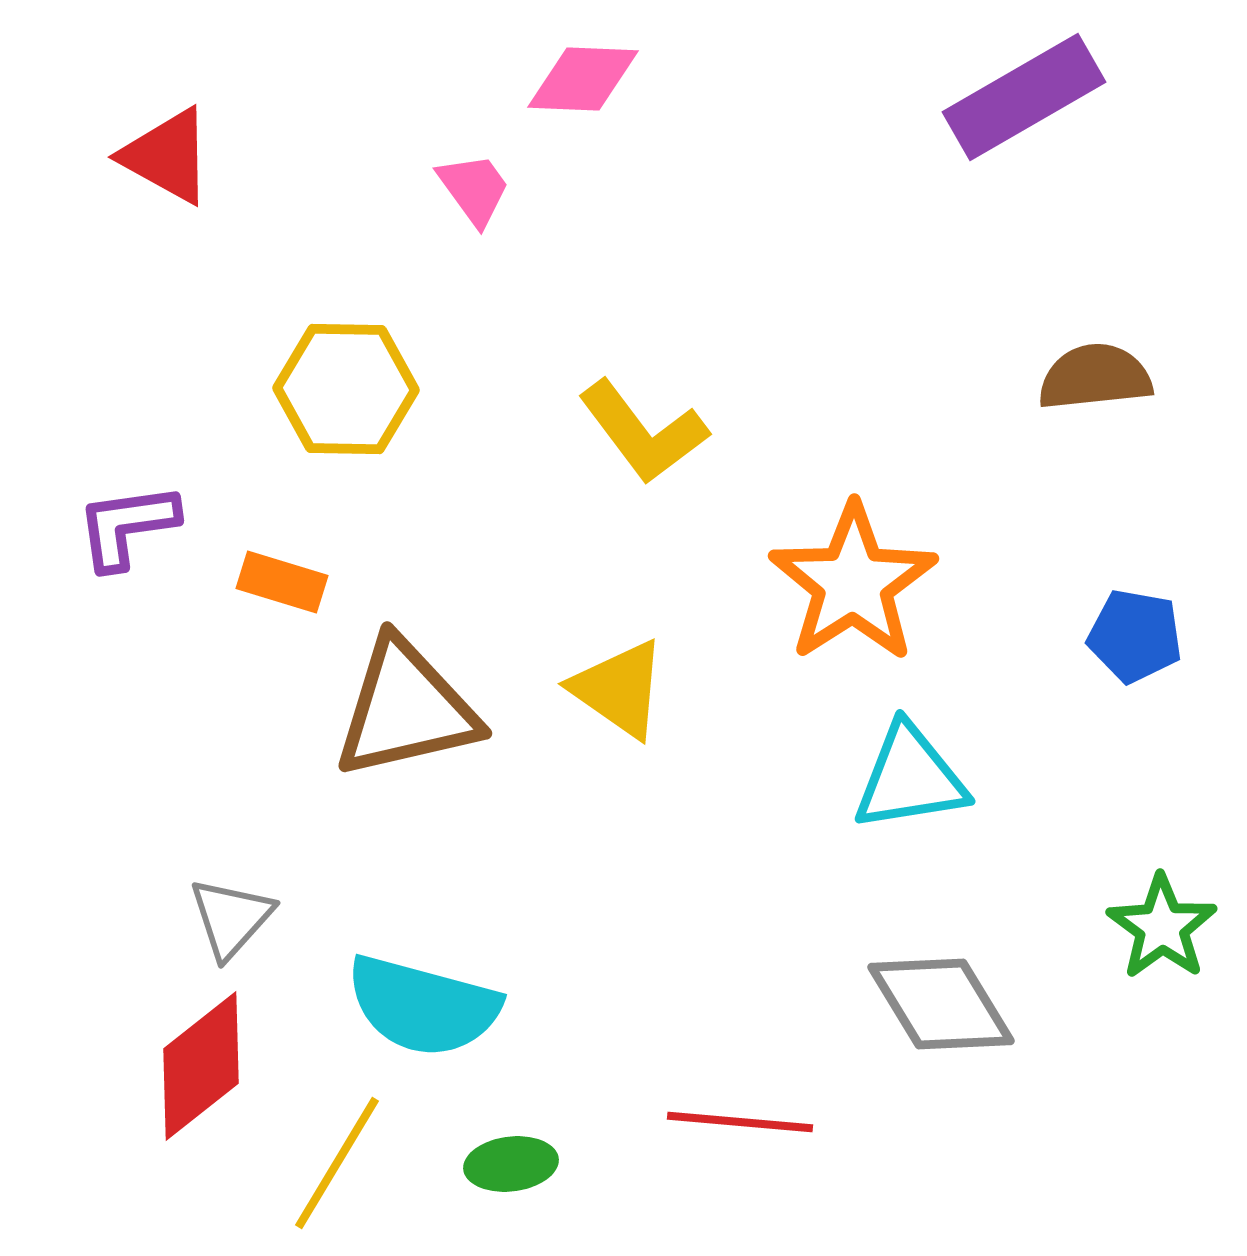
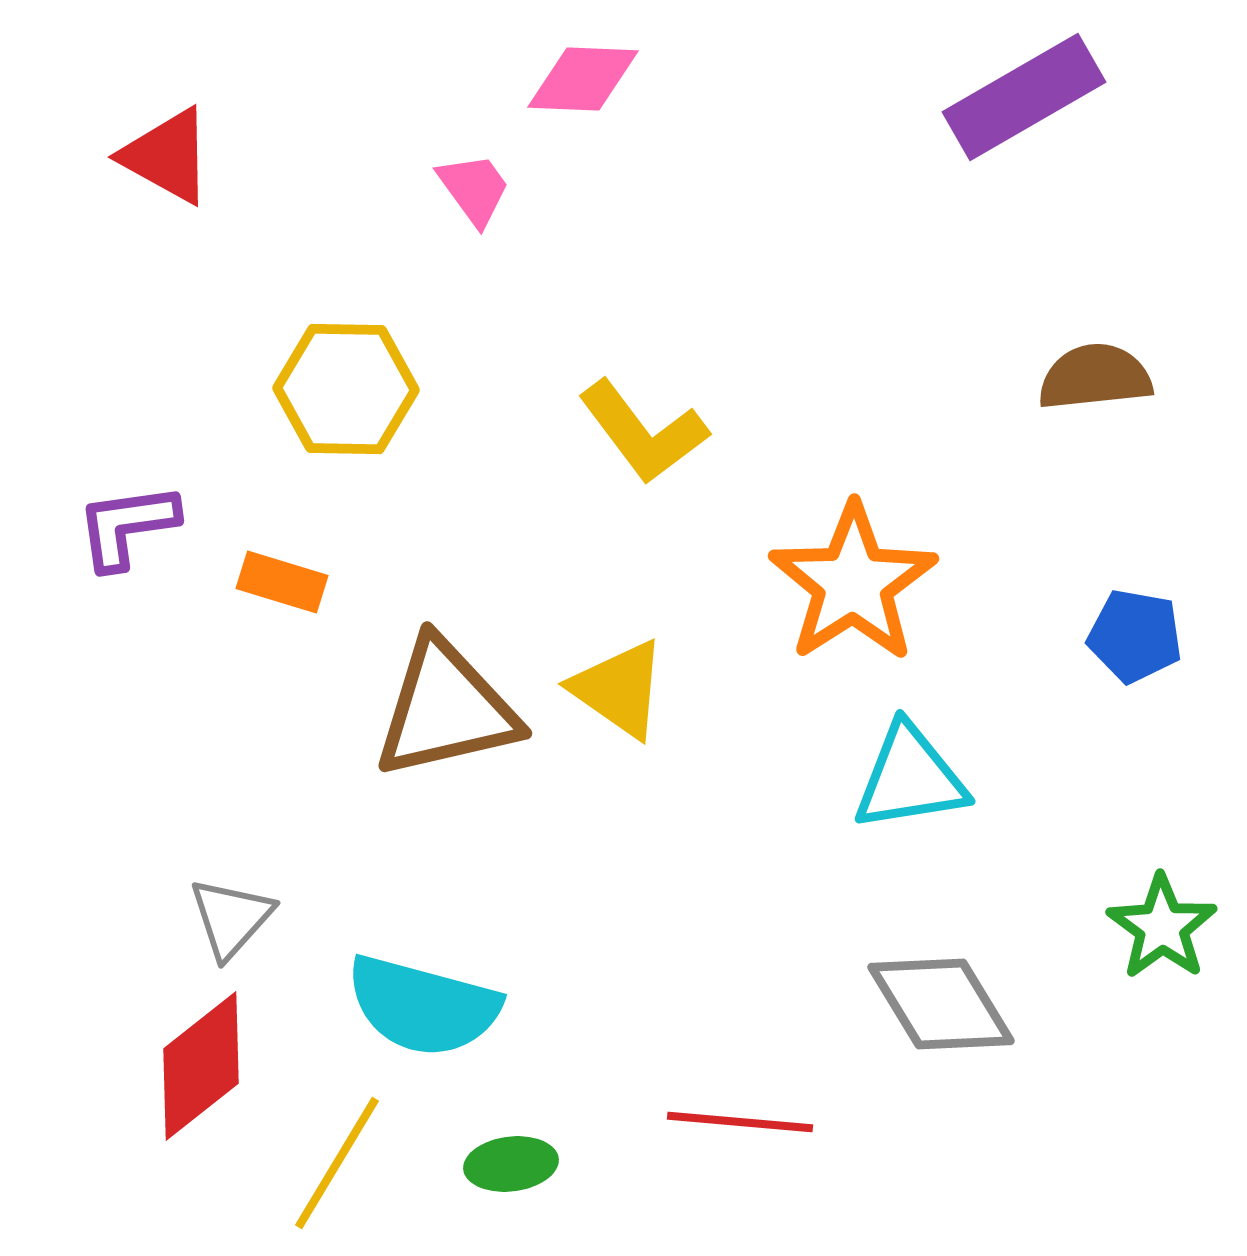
brown triangle: moved 40 px right
